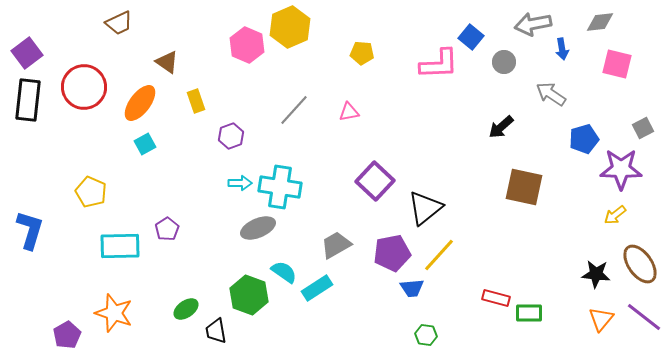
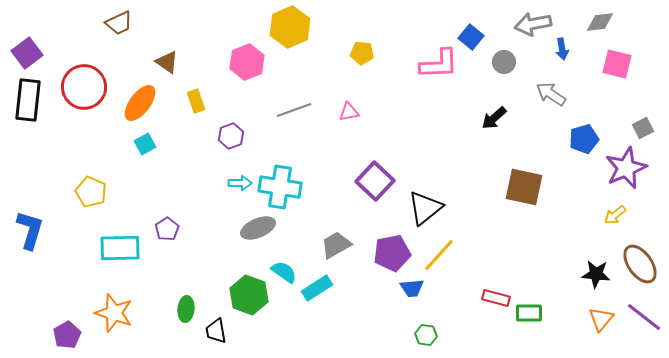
pink hexagon at (247, 45): moved 17 px down; rotated 16 degrees clockwise
gray line at (294, 110): rotated 28 degrees clockwise
black arrow at (501, 127): moved 7 px left, 9 px up
purple star at (621, 169): moved 5 px right, 1 px up; rotated 24 degrees counterclockwise
cyan rectangle at (120, 246): moved 2 px down
green ellipse at (186, 309): rotated 50 degrees counterclockwise
